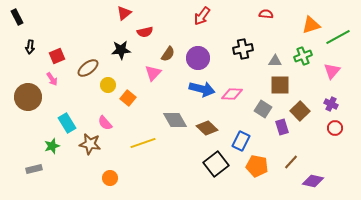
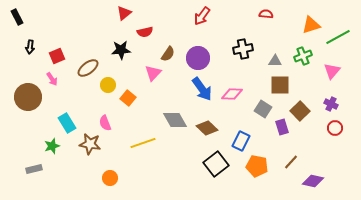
blue arrow at (202, 89): rotated 40 degrees clockwise
pink semicircle at (105, 123): rotated 21 degrees clockwise
